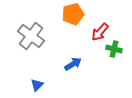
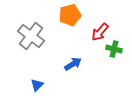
orange pentagon: moved 3 px left, 1 px down
